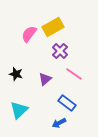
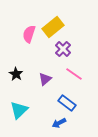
yellow rectangle: rotated 10 degrees counterclockwise
pink semicircle: rotated 18 degrees counterclockwise
purple cross: moved 3 px right, 2 px up
black star: rotated 16 degrees clockwise
